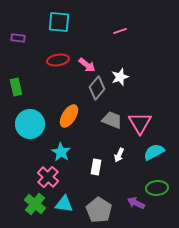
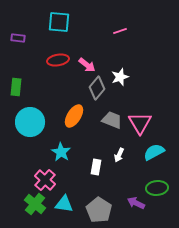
green rectangle: rotated 18 degrees clockwise
orange ellipse: moved 5 px right
cyan circle: moved 2 px up
pink cross: moved 3 px left, 3 px down
